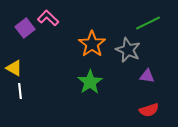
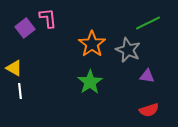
pink L-shape: rotated 40 degrees clockwise
